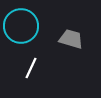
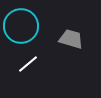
white line: moved 3 px left, 4 px up; rotated 25 degrees clockwise
